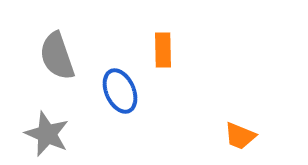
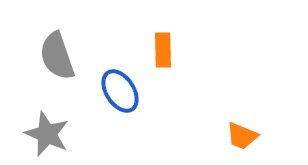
blue ellipse: rotated 9 degrees counterclockwise
orange trapezoid: moved 2 px right
